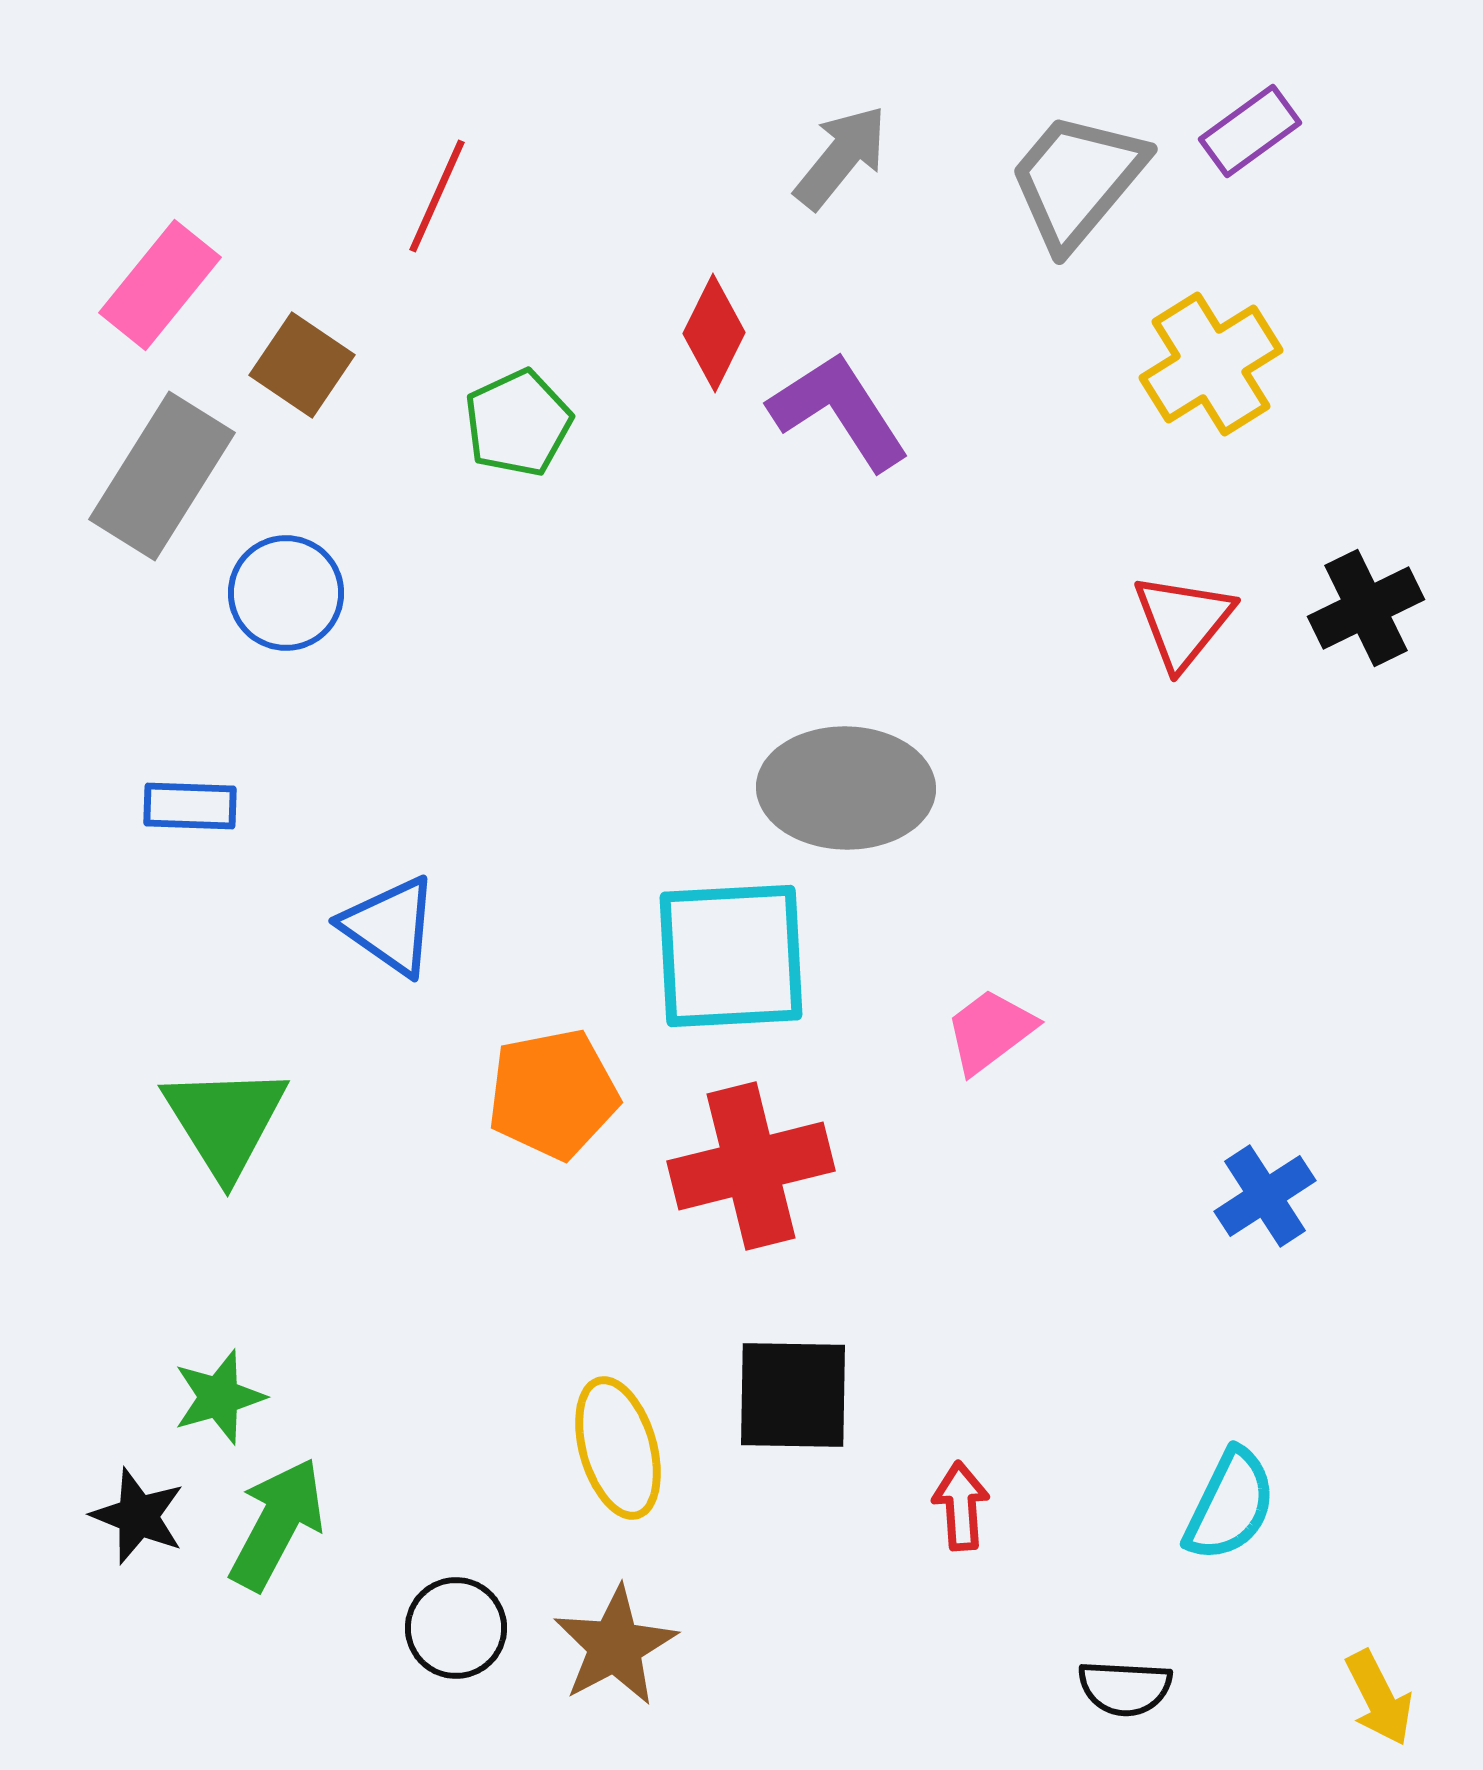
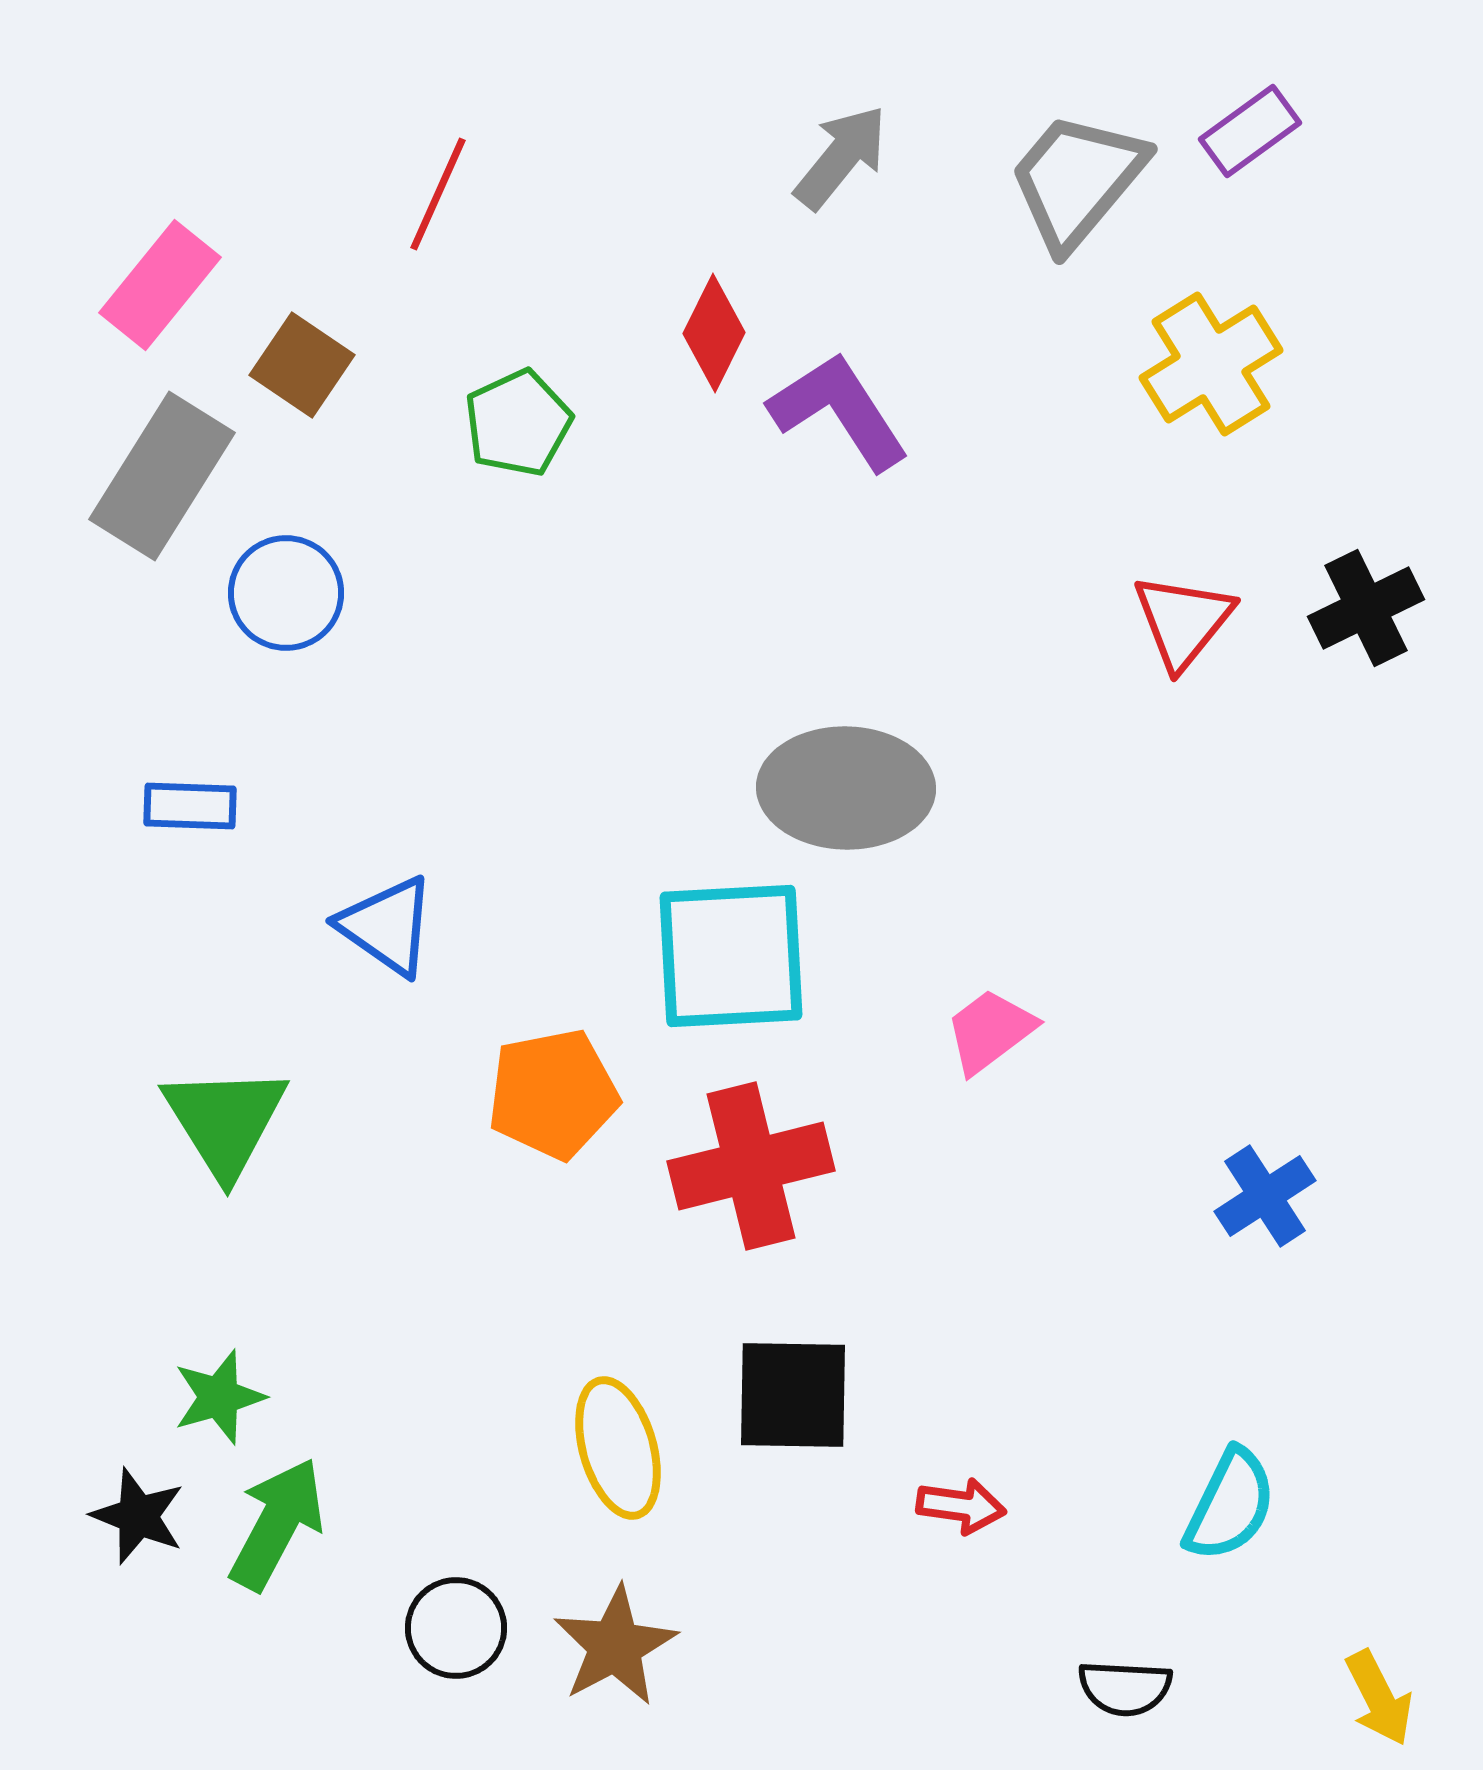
red line: moved 1 px right, 2 px up
blue triangle: moved 3 px left
red arrow: rotated 102 degrees clockwise
